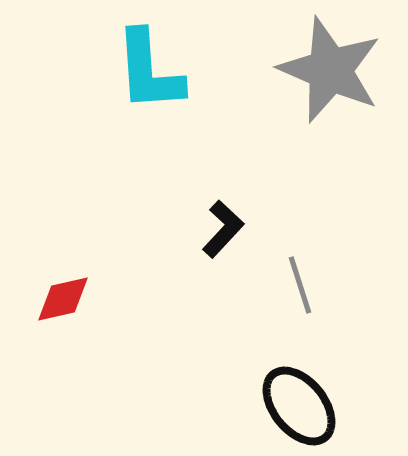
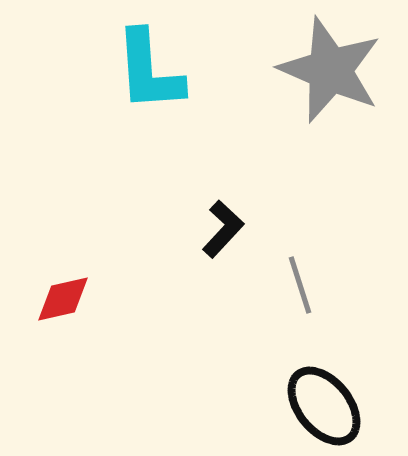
black ellipse: moved 25 px right
